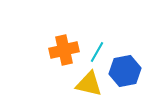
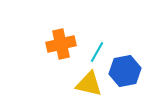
orange cross: moved 3 px left, 6 px up
